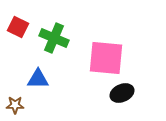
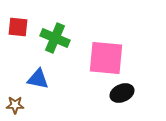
red square: rotated 20 degrees counterclockwise
green cross: moved 1 px right
blue triangle: rotated 10 degrees clockwise
